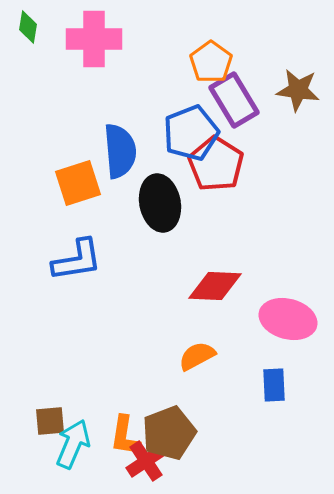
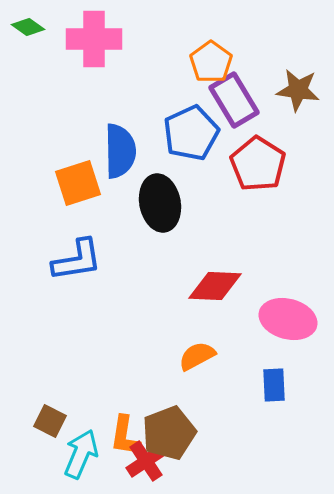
green diamond: rotated 64 degrees counterclockwise
blue pentagon: rotated 4 degrees counterclockwise
blue semicircle: rotated 4 degrees clockwise
red pentagon: moved 42 px right
brown square: rotated 32 degrees clockwise
cyan arrow: moved 8 px right, 10 px down
